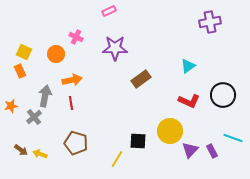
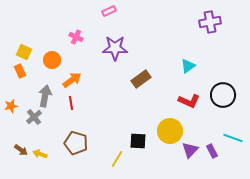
orange circle: moved 4 px left, 6 px down
orange arrow: rotated 24 degrees counterclockwise
